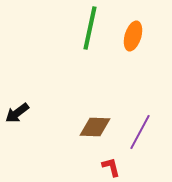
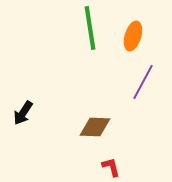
green line: rotated 21 degrees counterclockwise
black arrow: moved 6 px right; rotated 20 degrees counterclockwise
purple line: moved 3 px right, 50 px up
